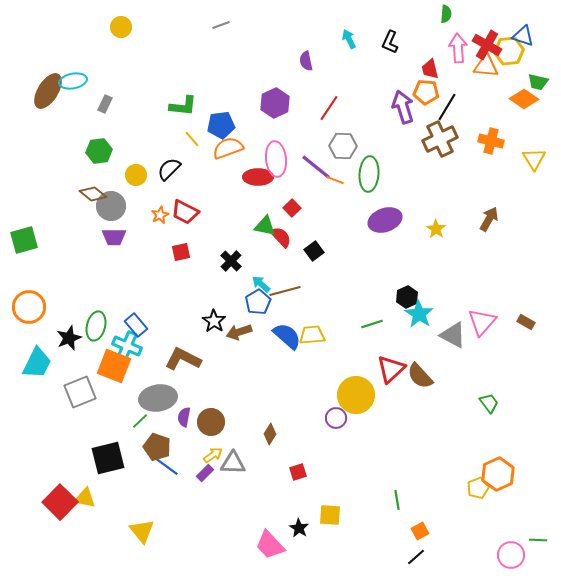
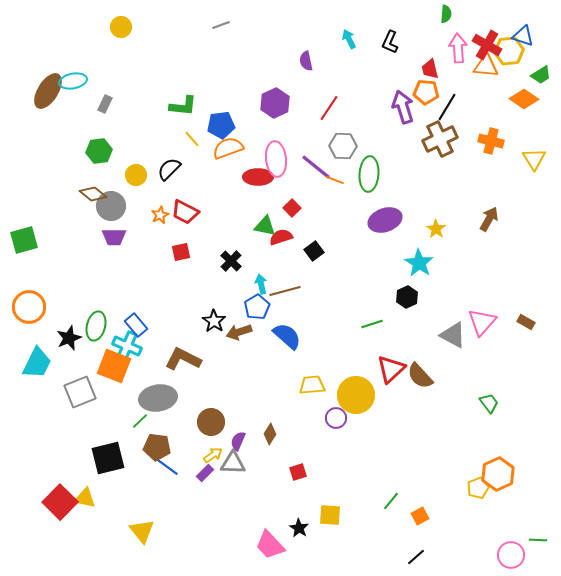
green trapezoid at (538, 82): moved 3 px right, 7 px up; rotated 45 degrees counterclockwise
red semicircle at (281, 237): rotated 65 degrees counterclockwise
cyan arrow at (261, 284): rotated 36 degrees clockwise
blue pentagon at (258, 302): moved 1 px left, 5 px down
cyan star at (419, 314): moved 51 px up
yellow trapezoid at (312, 335): moved 50 px down
purple semicircle at (184, 417): moved 54 px right, 24 px down; rotated 12 degrees clockwise
brown pentagon at (157, 447): rotated 12 degrees counterclockwise
green line at (397, 500): moved 6 px left, 1 px down; rotated 48 degrees clockwise
orange square at (420, 531): moved 15 px up
